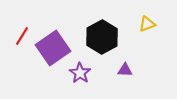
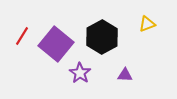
purple square: moved 3 px right, 4 px up; rotated 16 degrees counterclockwise
purple triangle: moved 5 px down
